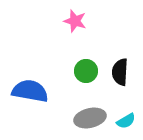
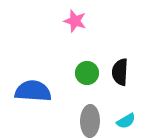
green circle: moved 1 px right, 2 px down
blue semicircle: moved 3 px right; rotated 6 degrees counterclockwise
gray ellipse: moved 3 px down; rotated 76 degrees counterclockwise
